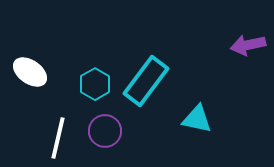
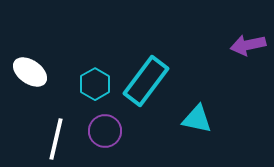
white line: moved 2 px left, 1 px down
